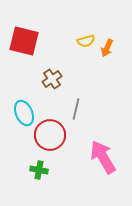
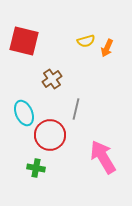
green cross: moved 3 px left, 2 px up
